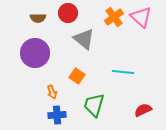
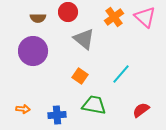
red circle: moved 1 px up
pink triangle: moved 4 px right
purple circle: moved 2 px left, 2 px up
cyan line: moved 2 px left, 2 px down; rotated 55 degrees counterclockwise
orange square: moved 3 px right
orange arrow: moved 29 px left, 17 px down; rotated 64 degrees counterclockwise
green trapezoid: rotated 85 degrees clockwise
red semicircle: moved 2 px left; rotated 12 degrees counterclockwise
